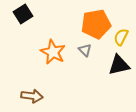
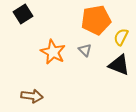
orange pentagon: moved 4 px up
black triangle: rotated 35 degrees clockwise
